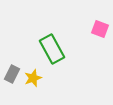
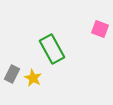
yellow star: rotated 24 degrees counterclockwise
